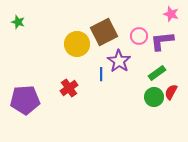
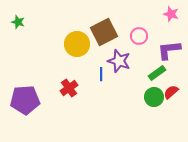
purple L-shape: moved 7 px right, 9 px down
purple star: rotated 15 degrees counterclockwise
red semicircle: rotated 21 degrees clockwise
